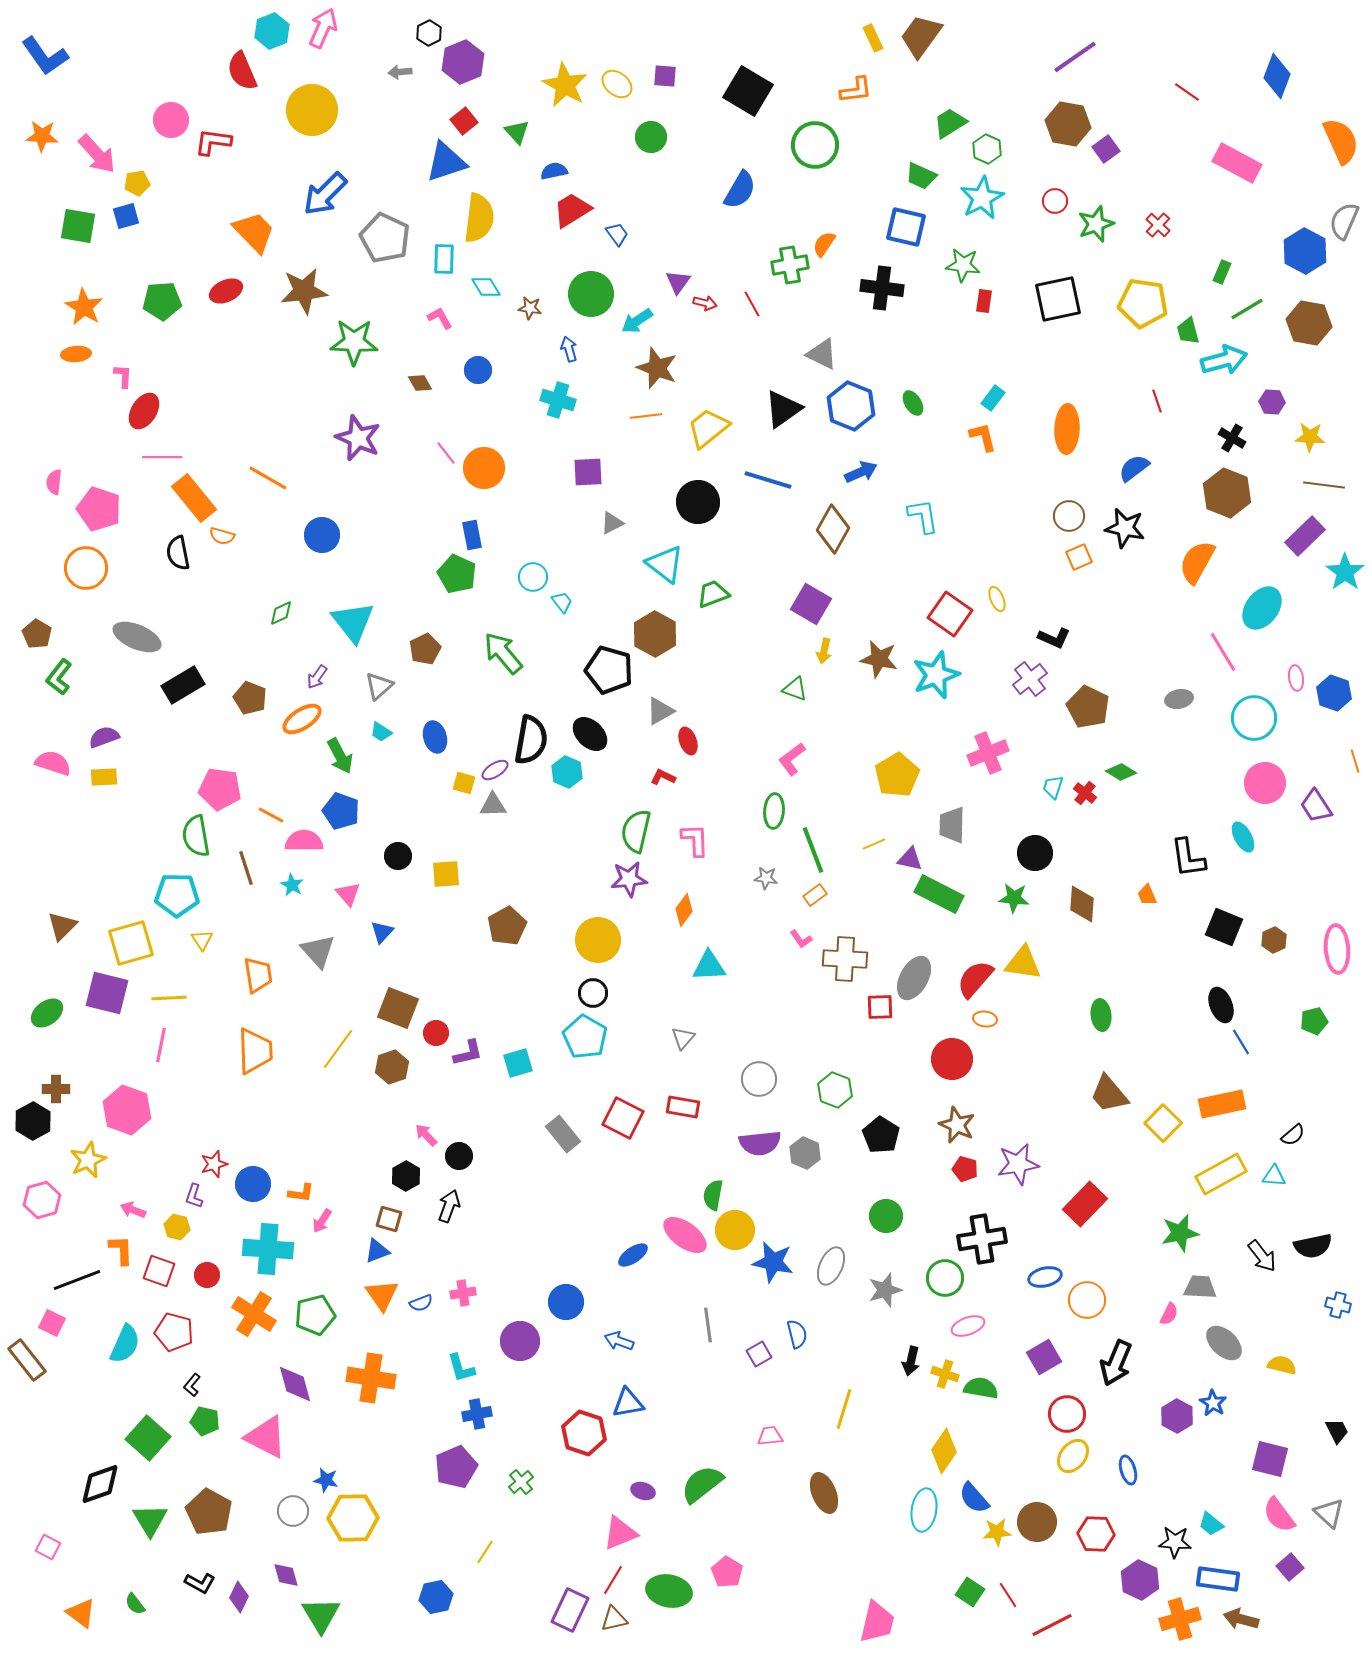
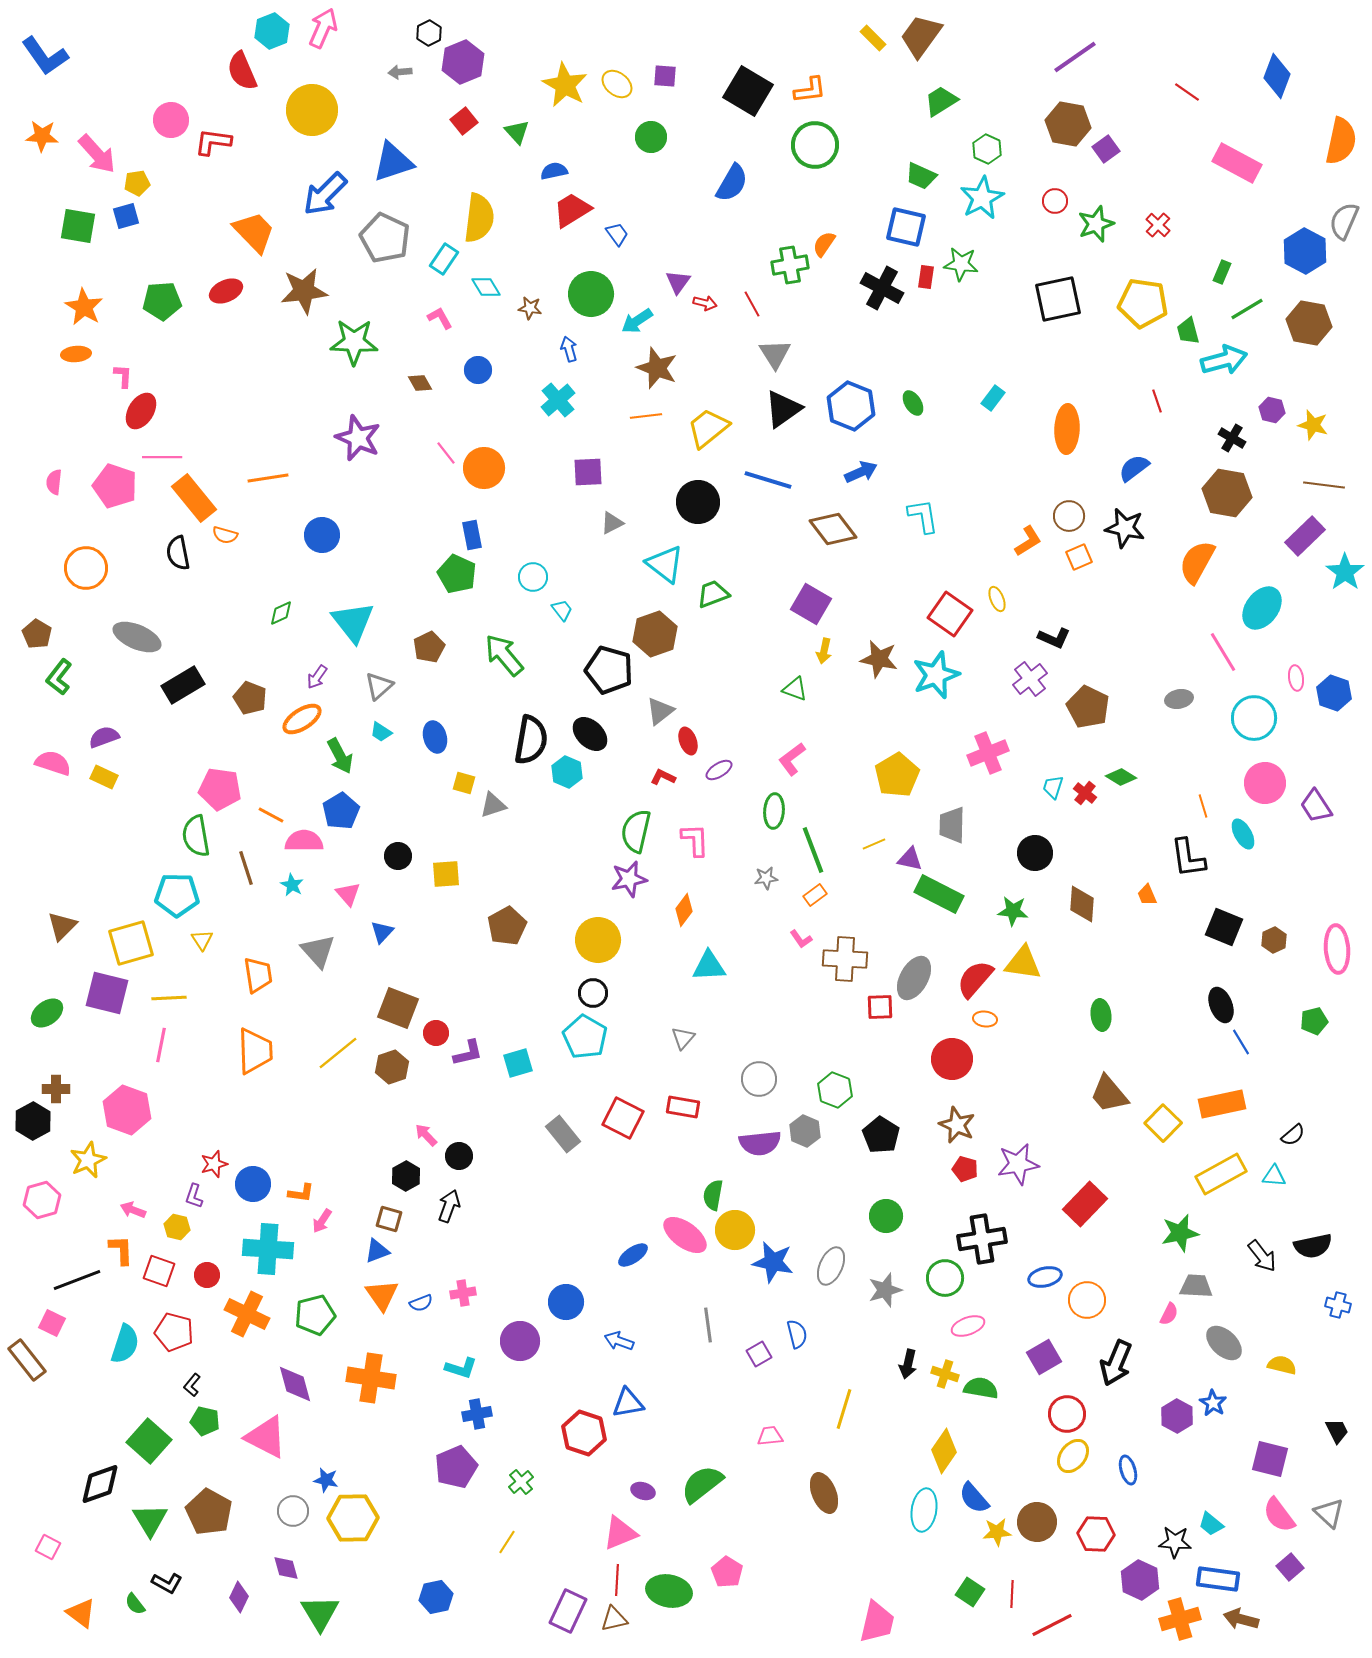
yellow rectangle at (873, 38): rotated 20 degrees counterclockwise
orange L-shape at (856, 90): moved 46 px left
green trapezoid at (950, 123): moved 9 px left, 22 px up
orange semicircle at (1341, 141): rotated 36 degrees clockwise
blue triangle at (446, 162): moved 53 px left
blue semicircle at (740, 190): moved 8 px left, 7 px up
cyan rectangle at (444, 259): rotated 32 degrees clockwise
green star at (963, 265): moved 2 px left, 1 px up
black cross at (882, 288): rotated 21 degrees clockwise
red rectangle at (984, 301): moved 58 px left, 24 px up
gray triangle at (822, 354): moved 47 px left; rotated 32 degrees clockwise
cyan cross at (558, 400): rotated 32 degrees clockwise
purple hexagon at (1272, 402): moved 8 px down; rotated 10 degrees clockwise
red ellipse at (144, 411): moved 3 px left
orange L-shape at (983, 437): moved 45 px right, 104 px down; rotated 72 degrees clockwise
yellow star at (1310, 437): moved 3 px right, 12 px up; rotated 12 degrees clockwise
orange line at (268, 478): rotated 39 degrees counterclockwise
brown hexagon at (1227, 493): rotated 12 degrees counterclockwise
pink pentagon at (99, 509): moved 16 px right, 23 px up
brown diamond at (833, 529): rotated 66 degrees counterclockwise
orange semicircle at (222, 536): moved 3 px right, 1 px up
cyan trapezoid at (562, 602): moved 8 px down
brown hexagon at (655, 634): rotated 12 degrees clockwise
brown pentagon at (425, 649): moved 4 px right, 2 px up
green arrow at (503, 653): moved 1 px right, 2 px down
gray triangle at (660, 711): rotated 8 degrees counterclockwise
orange line at (1355, 761): moved 152 px left, 45 px down
purple ellipse at (495, 770): moved 224 px right
green diamond at (1121, 772): moved 5 px down
yellow rectangle at (104, 777): rotated 28 degrees clockwise
gray triangle at (493, 805): rotated 16 degrees counterclockwise
blue pentagon at (341, 811): rotated 21 degrees clockwise
cyan ellipse at (1243, 837): moved 3 px up
gray star at (766, 878): rotated 15 degrees counterclockwise
purple star at (629, 879): rotated 6 degrees counterclockwise
green star at (1014, 898): moved 1 px left, 13 px down
yellow line at (338, 1049): moved 4 px down; rotated 15 degrees clockwise
gray hexagon at (805, 1153): moved 22 px up
gray trapezoid at (1200, 1287): moved 4 px left, 1 px up
orange cross at (254, 1314): moved 7 px left; rotated 6 degrees counterclockwise
cyan semicircle at (125, 1344): rotated 6 degrees counterclockwise
black arrow at (911, 1361): moved 3 px left, 3 px down
cyan L-shape at (461, 1368): rotated 56 degrees counterclockwise
green square at (148, 1438): moved 1 px right, 3 px down
yellow line at (485, 1552): moved 22 px right, 10 px up
purple diamond at (286, 1575): moved 7 px up
red line at (613, 1580): moved 4 px right; rotated 28 degrees counterclockwise
black L-shape at (200, 1583): moved 33 px left
red line at (1008, 1595): moved 4 px right, 1 px up; rotated 36 degrees clockwise
purple rectangle at (570, 1610): moved 2 px left, 1 px down
green triangle at (321, 1615): moved 1 px left, 2 px up
